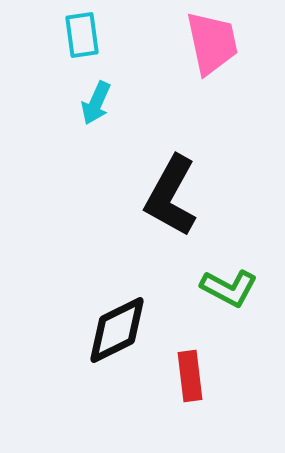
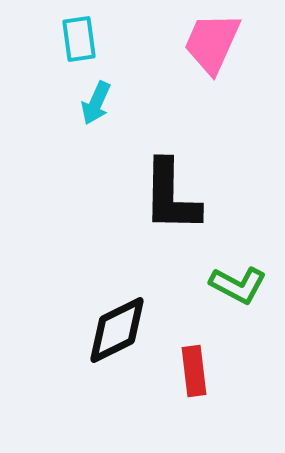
cyan rectangle: moved 3 px left, 4 px down
pink trapezoid: rotated 144 degrees counterclockwise
black L-shape: rotated 28 degrees counterclockwise
green L-shape: moved 9 px right, 3 px up
red rectangle: moved 4 px right, 5 px up
